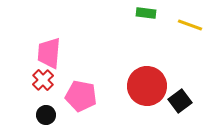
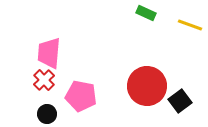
green rectangle: rotated 18 degrees clockwise
red cross: moved 1 px right
black circle: moved 1 px right, 1 px up
